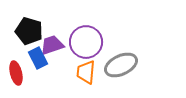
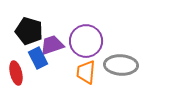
purple circle: moved 1 px up
gray ellipse: rotated 28 degrees clockwise
